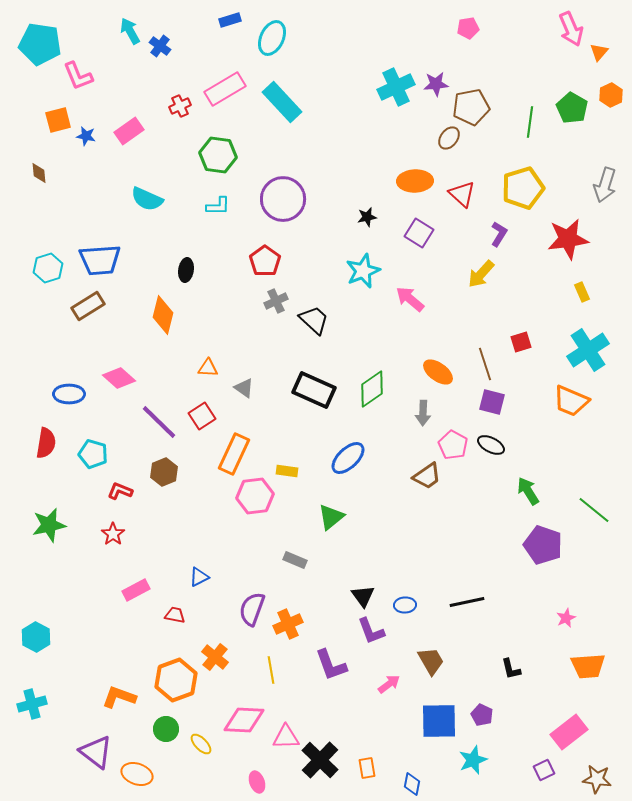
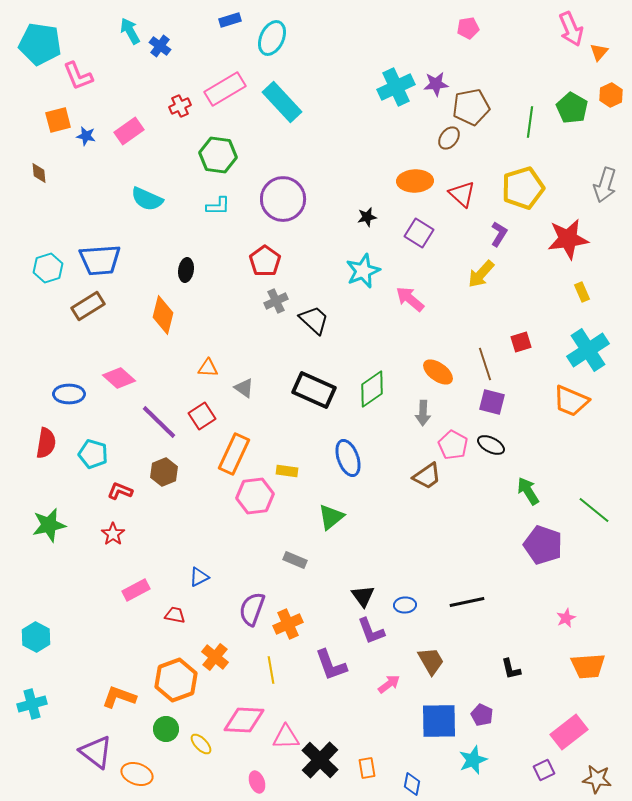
blue ellipse at (348, 458): rotated 66 degrees counterclockwise
